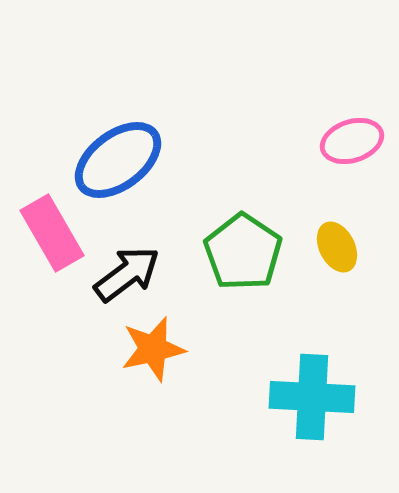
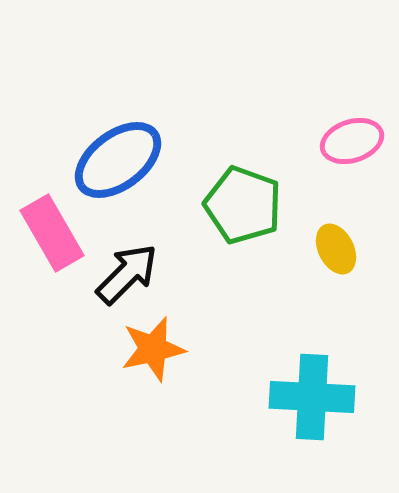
yellow ellipse: moved 1 px left, 2 px down
green pentagon: moved 47 px up; rotated 14 degrees counterclockwise
black arrow: rotated 8 degrees counterclockwise
